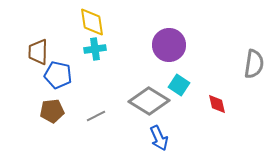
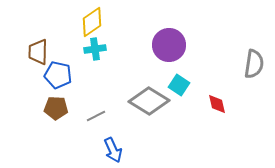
yellow diamond: rotated 64 degrees clockwise
brown pentagon: moved 4 px right, 3 px up; rotated 10 degrees clockwise
blue arrow: moved 46 px left, 12 px down
